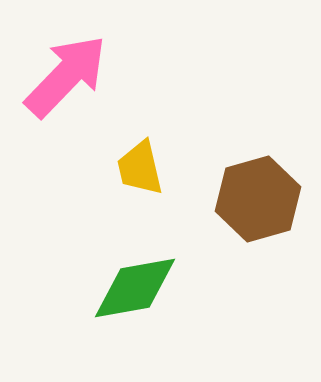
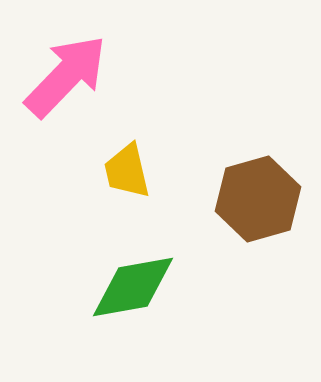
yellow trapezoid: moved 13 px left, 3 px down
green diamond: moved 2 px left, 1 px up
